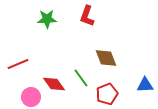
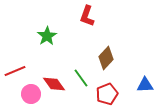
green star: moved 17 px down; rotated 30 degrees counterclockwise
brown diamond: rotated 65 degrees clockwise
red line: moved 3 px left, 7 px down
pink circle: moved 3 px up
